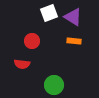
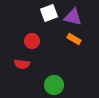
purple triangle: rotated 18 degrees counterclockwise
orange rectangle: moved 2 px up; rotated 24 degrees clockwise
